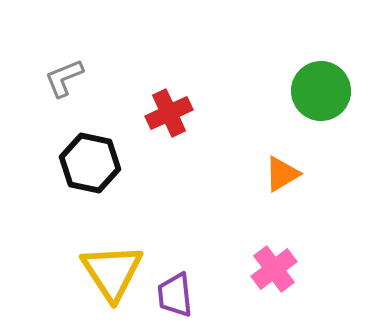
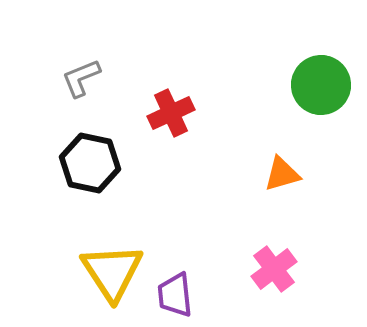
gray L-shape: moved 17 px right
green circle: moved 6 px up
red cross: moved 2 px right
orange triangle: rotated 15 degrees clockwise
